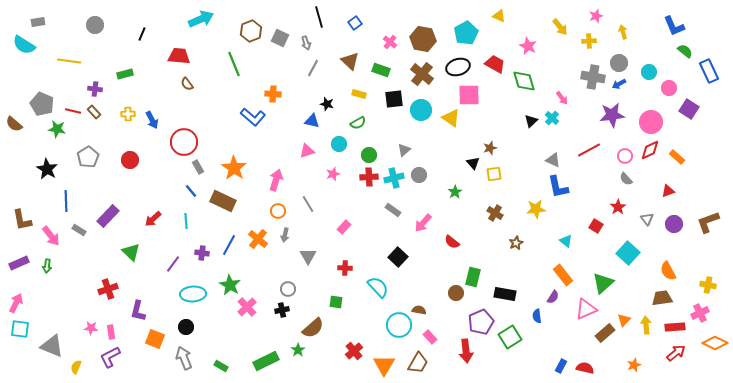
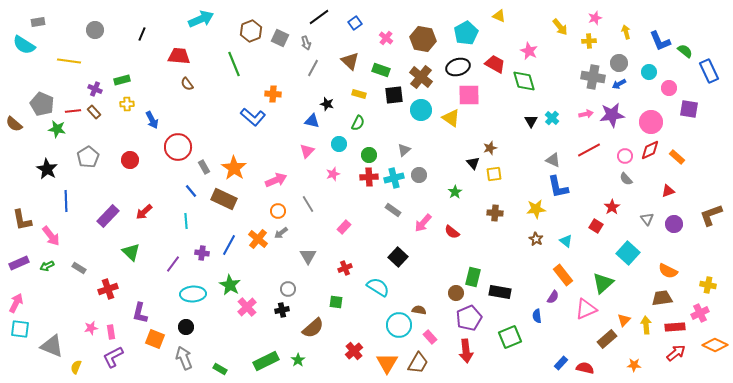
pink star at (596, 16): moved 1 px left, 2 px down
black line at (319, 17): rotated 70 degrees clockwise
gray circle at (95, 25): moved 5 px down
blue L-shape at (674, 26): moved 14 px left, 15 px down
yellow arrow at (623, 32): moved 3 px right
pink cross at (390, 42): moved 4 px left, 4 px up
pink star at (528, 46): moved 1 px right, 5 px down
green rectangle at (125, 74): moved 3 px left, 6 px down
brown cross at (422, 74): moved 1 px left, 3 px down
purple cross at (95, 89): rotated 16 degrees clockwise
pink arrow at (562, 98): moved 24 px right, 16 px down; rotated 64 degrees counterclockwise
black square at (394, 99): moved 4 px up
purple square at (689, 109): rotated 24 degrees counterclockwise
red line at (73, 111): rotated 21 degrees counterclockwise
yellow cross at (128, 114): moved 1 px left, 10 px up
black triangle at (531, 121): rotated 16 degrees counterclockwise
green semicircle at (358, 123): rotated 35 degrees counterclockwise
red circle at (184, 142): moved 6 px left, 5 px down
pink triangle at (307, 151): rotated 28 degrees counterclockwise
gray rectangle at (198, 167): moved 6 px right
pink arrow at (276, 180): rotated 50 degrees clockwise
brown rectangle at (223, 201): moved 1 px right, 2 px up
red star at (618, 207): moved 6 px left
brown cross at (495, 213): rotated 28 degrees counterclockwise
red arrow at (153, 219): moved 9 px left, 7 px up
brown L-shape at (708, 222): moved 3 px right, 7 px up
gray rectangle at (79, 230): moved 38 px down
gray arrow at (285, 235): moved 4 px left, 2 px up; rotated 40 degrees clockwise
red semicircle at (452, 242): moved 10 px up
brown star at (516, 243): moved 20 px right, 4 px up; rotated 16 degrees counterclockwise
green arrow at (47, 266): rotated 56 degrees clockwise
red cross at (345, 268): rotated 24 degrees counterclockwise
orange semicircle at (668, 271): rotated 36 degrees counterclockwise
cyan semicircle at (378, 287): rotated 15 degrees counterclockwise
black rectangle at (505, 294): moved 5 px left, 2 px up
purple L-shape at (138, 311): moved 2 px right, 2 px down
purple pentagon at (481, 322): moved 12 px left, 4 px up
pink star at (91, 328): rotated 16 degrees counterclockwise
brown rectangle at (605, 333): moved 2 px right, 6 px down
green square at (510, 337): rotated 10 degrees clockwise
orange diamond at (715, 343): moved 2 px down
green star at (298, 350): moved 10 px down
purple L-shape at (110, 357): moved 3 px right
orange triangle at (384, 365): moved 3 px right, 2 px up
orange star at (634, 365): rotated 24 degrees clockwise
green rectangle at (221, 366): moved 1 px left, 3 px down
blue rectangle at (561, 366): moved 3 px up; rotated 16 degrees clockwise
